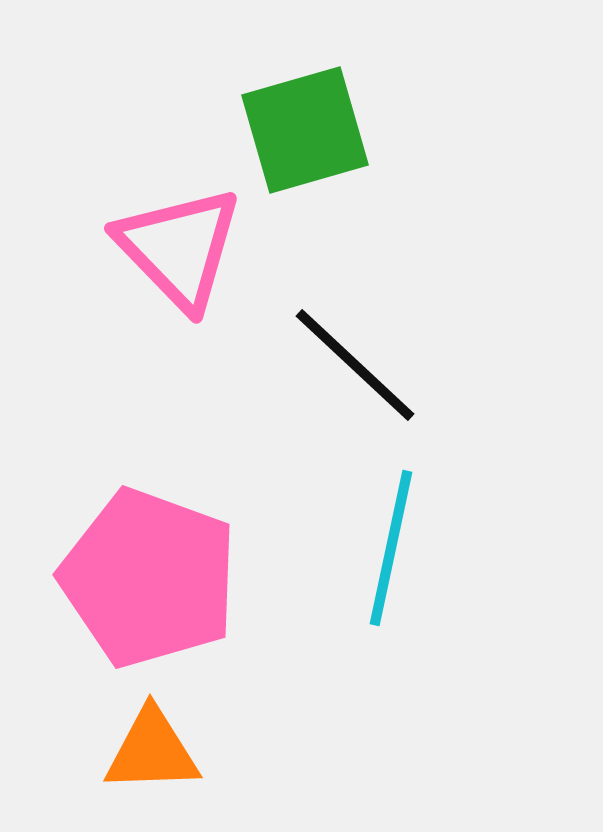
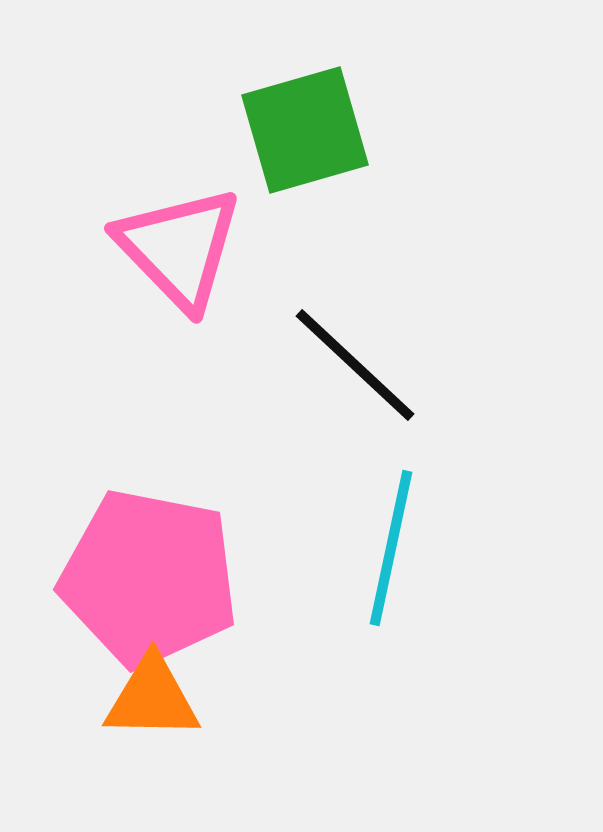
pink pentagon: rotated 9 degrees counterclockwise
orange triangle: moved 53 px up; rotated 3 degrees clockwise
